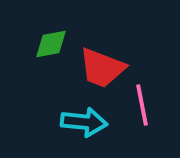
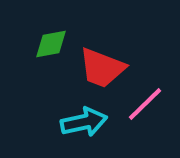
pink line: moved 3 px right, 1 px up; rotated 57 degrees clockwise
cyan arrow: rotated 18 degrees counterclockwise
